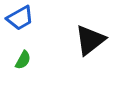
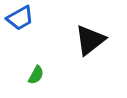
green semicircle: moved 13 px right, 15 px down
